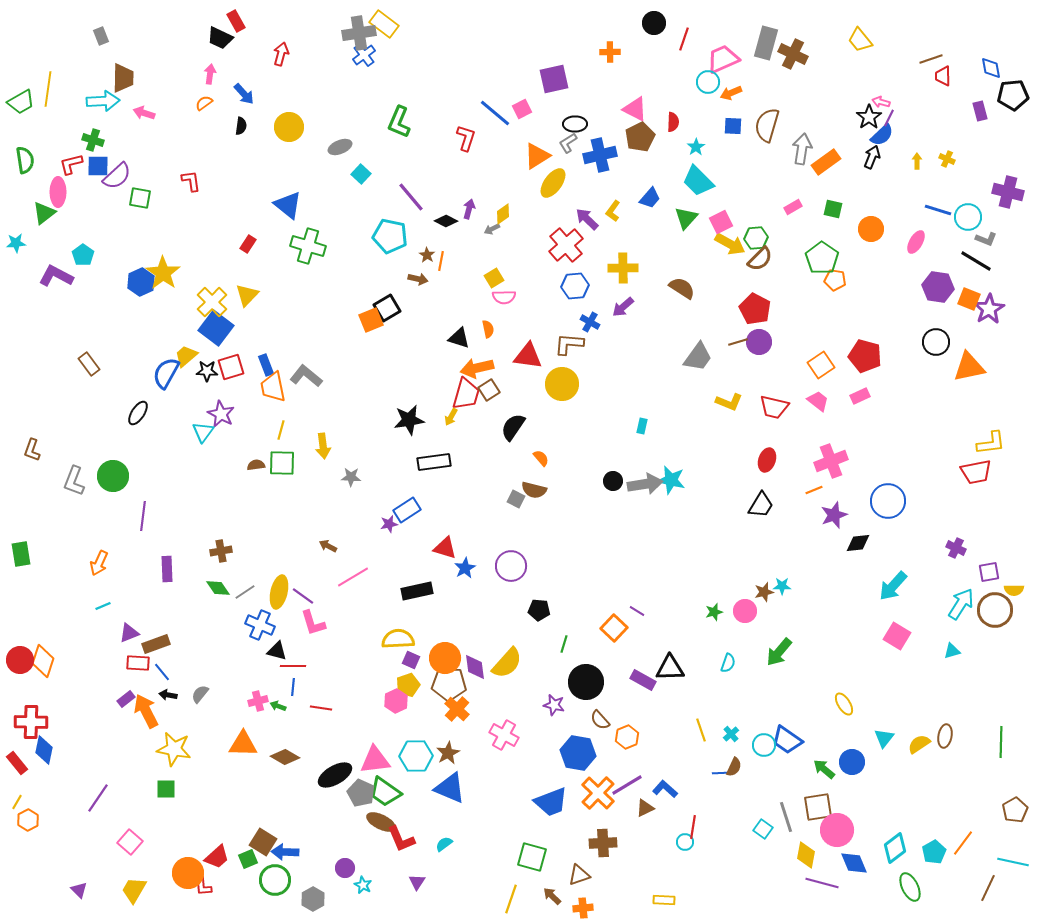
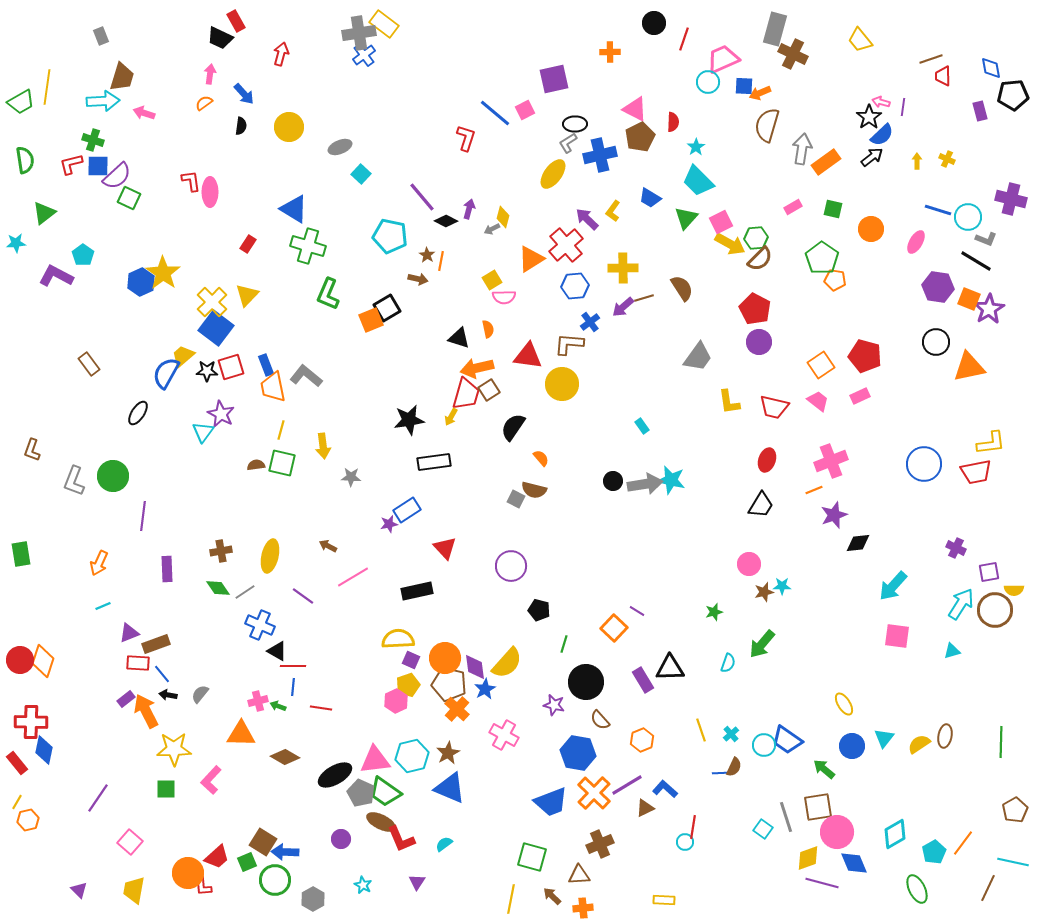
gray rectangle at (766, 43): moved 9 px right, 14 px up
brown trapezoid at (123, 78): moved 1 px left, 1 px up; rotated 16 degrees clockwise
yellow line at (48, 89): moved 1 px left, 2 px up
orange arrow at (731, 93): moved 29 px right
pink square at (522, 109): moved 3 px right, 1 px down
purple line at (889, 118): moved 14 px right, 11 px up; rotated 18 degrees counterclockwise
green L-shape at (399, 122): moved 71 px left, 172 px down
blue square at (733, 126): moved 11 px right, 40 px up
orange triangle at (537, 156): moved 6 px left, 103 px down
black arrow at (872, 157): rotated 30 degrees clockwise
yellow ellipse at (553, 183): moved 9 px up
pink ellipse at (58, 192): moved 152 px right
purple cross at (1008, 192): moved 3 px right, 7 px down
purple line at (411, 197): moved 11 px right
green square at (140, 198): moved 11 px left; rotated 15 degrees clockwise
blue trapezoid at (650, 198): rotated 80 degrees clockwise
blue triangle at (288, 205): moved 6 px right, 4 px down; rotated 8 degrees counterclockwise
yellow diamond at (503, 214): moved 3 px down; rotated 40 degrees counterclockwise
yellow square at (494, 278): moved 2 px left, 2 px down
brown semicircle at (682, 288): rotated 24 degrees clockwise
blue cross at (590, 322): rotated 24 degrees clockwise
brown line at (738, 342): moved 94 px left, 44 px up
yellow trapezoid at (186, 356): moved 3 px left
yellow L-shape at (729, 402): rotated 60 degrees clockwise
cyan rectangle at (642, 426): rotated 49 degrees counterclockwise
green square at (282, 463): rotated 12 degrees clockwise
blue circle at (888, 501): moved 36 px right, 37 px up
red triangle at (445, 548): rotated 30 degrees clockwise
blue star at (465, 568): moved 20 px right, 121 px down
yellow ellipse at (279, 592): moved 9 px left, 36 px up
black pentagon at (539, 610): rotated 10 degrees clockwise
pink circle at (745, 611): moved 4 px right, 47 px up
pink L-shape at (313, 623): moved 102 px left, 157 px down; rotated 60 degrees clockwise
pink square at (897, 636): rotated 24 degrees counterclockwise
black triangle at (277, 651): rotated 15 degrees clockwise
green arrow at (779, 652): moved 17 px left, 8 px up
blue line at (162, 672): moved 2 px down
purple rectangle at (643, 680): rotated 30 degrees clockwise
brown pentagon at (449, 684): rotated 12 degrees clockwise
orange hexagon at (627, 737): moved 15 px right, 3 px down
orange triangle at (243, 744): moved 2 px left, 10 px up
yellow star at (174, 749): rotated 12 degrees counterclockwise
cyan hexagon at (416, 756): moved 4 px left; rotated 12 degrees counterclockwise
blue circle at (852, 762): moved 16 px up
orange cross at (598, 793): moved 4 px left
orange hexagon at (28, 820): rotated 15 degrees clockwise
pink circle at (837, 830): moved 2 px down
brown cross at (603, 843): moved 3 px left, 1 px down; rotated 20 degrees counterclockwise
cyan diamond at (895, 848): moved 14 px up; rotated 8 degrees clockwise
yellow diamond at (806, 855): moved 2 px right, 3 px down; rotated 60 degrees clockwise
green square at (248, 859): moved 1 px left, 3 px down
purple circle at (345, 868): moved 4 px left, 29 px up
brown triangle at (579, 875): rotated 15 degrees clockwise
green ellipse at (910, 887): moved 7 px right, 2 px down
yellow trapezoid at (134, 890): rotated 20 degrees counterclockwise
yellow line at (511, 899): rotated 8 degrees counterclockwise
